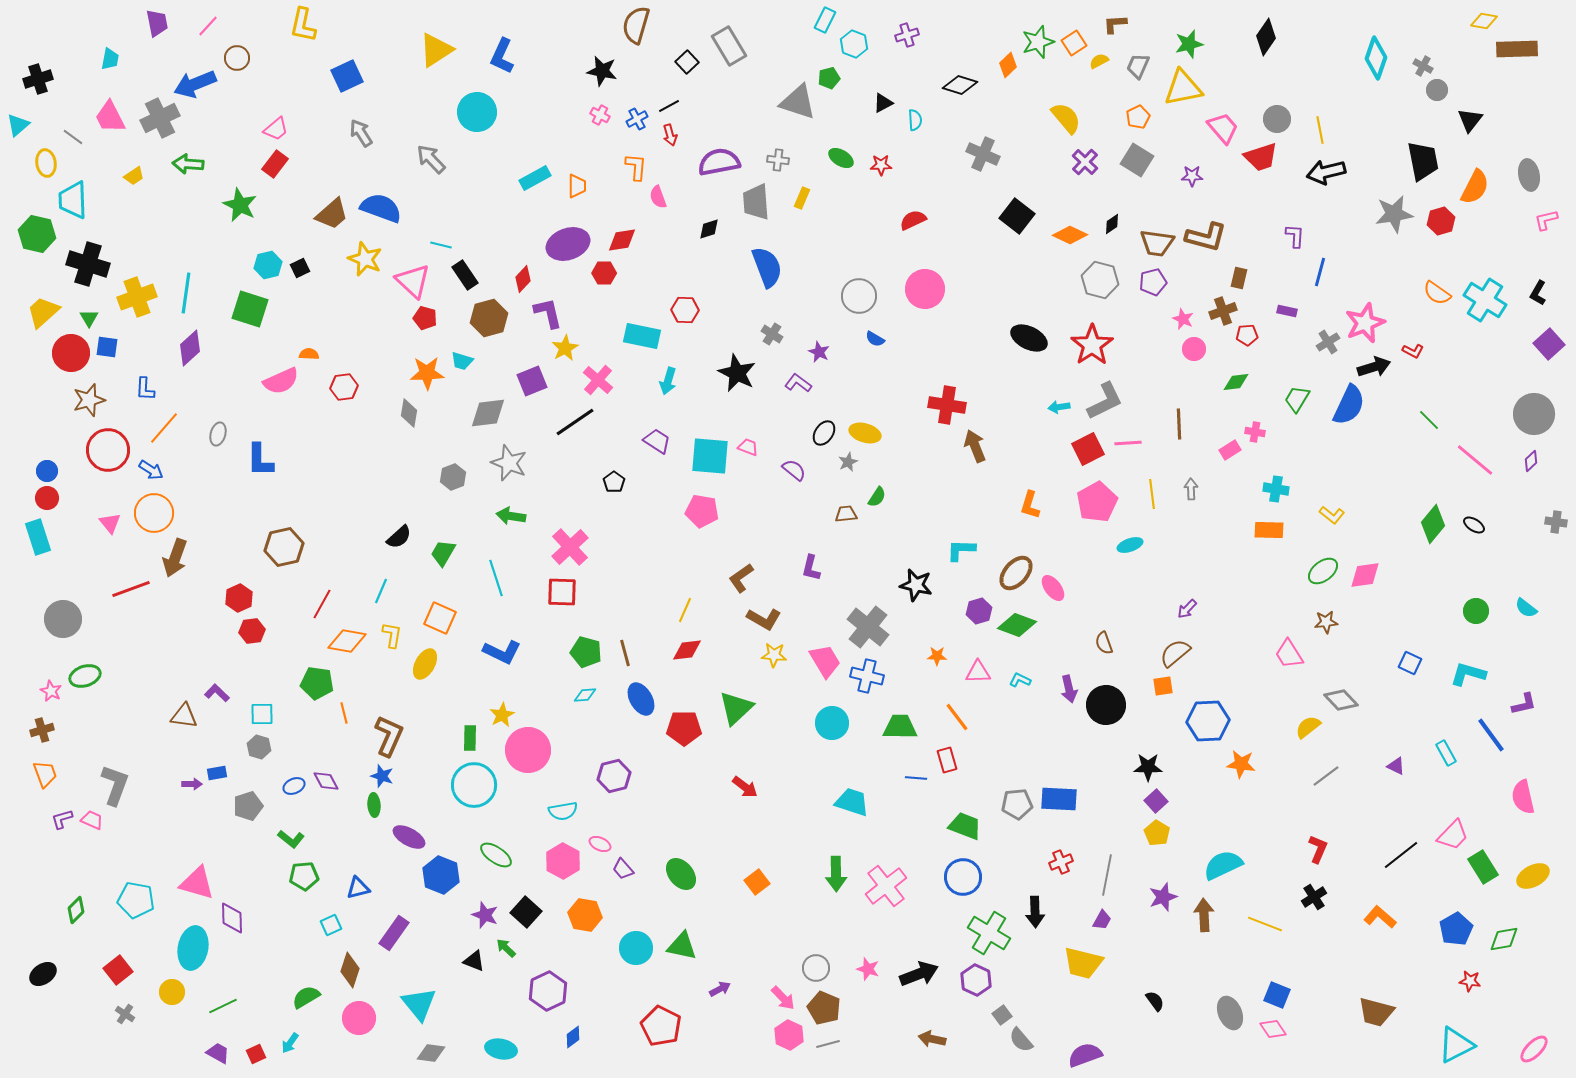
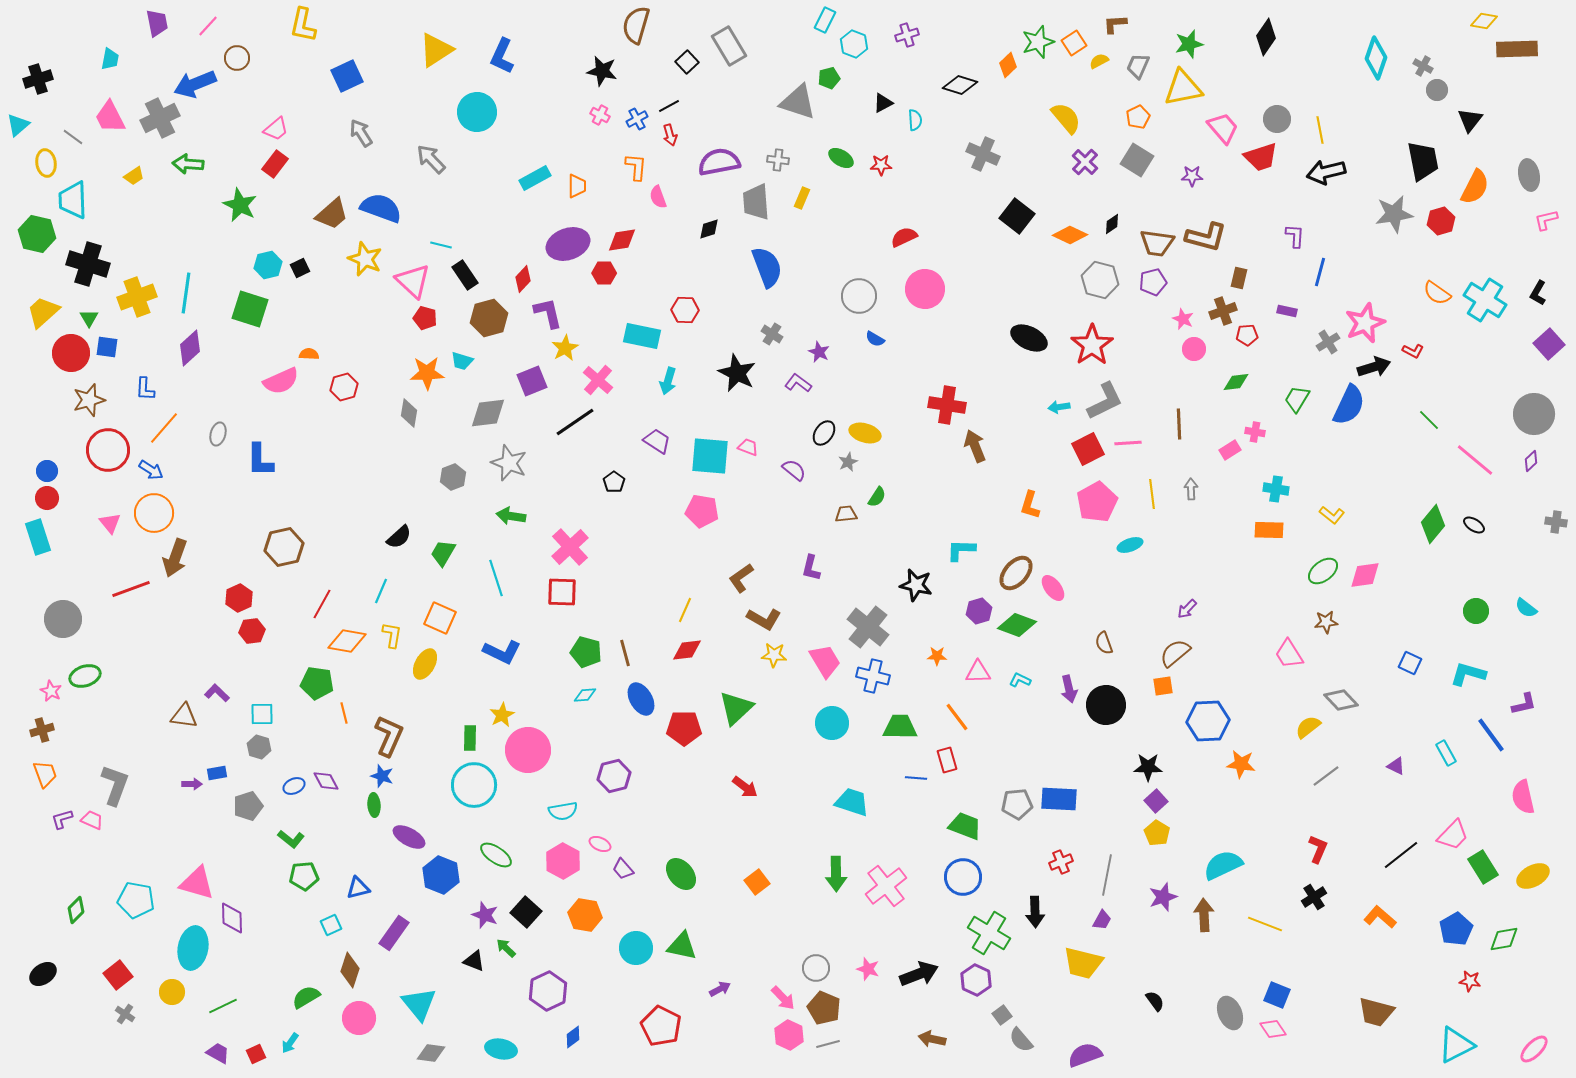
red semicircle at (913, 220): moved 9 px left, 17 px down
red hexagon at (344, 387): rotated 8 degrees counterclockwise
blue cross at (867, 676): moved 6 px right
red square at (118, 970): moved 5 px down
